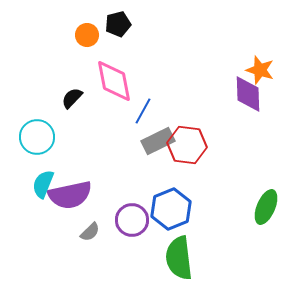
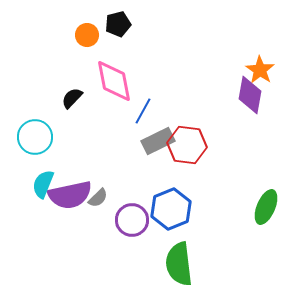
orange star: rotated 16 degrees clockwise
purple diamond: moved 2 px right, 1 px down; rotated 12 degrees clockwise
cyan circle: moved 2 px left
gray semicircle: moved 8 px right, 34 px up
green semicircle: moved 6 px down
